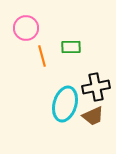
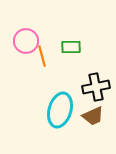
pink circle: moved 13 px down
cyan ellipse: moved 5 px left, 6 px down
